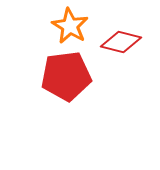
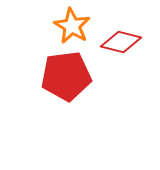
orange star: moved 2 px right
